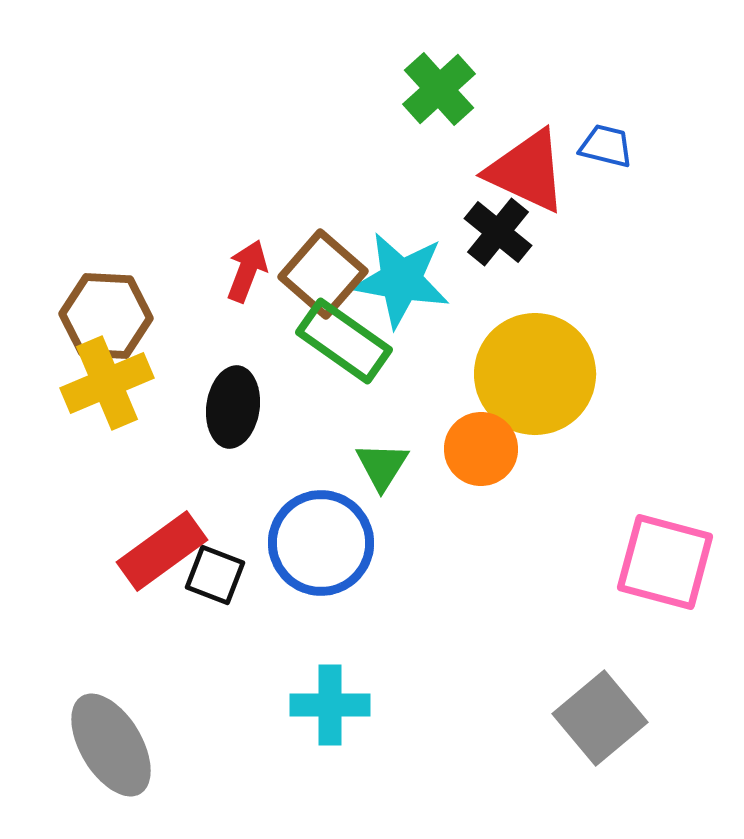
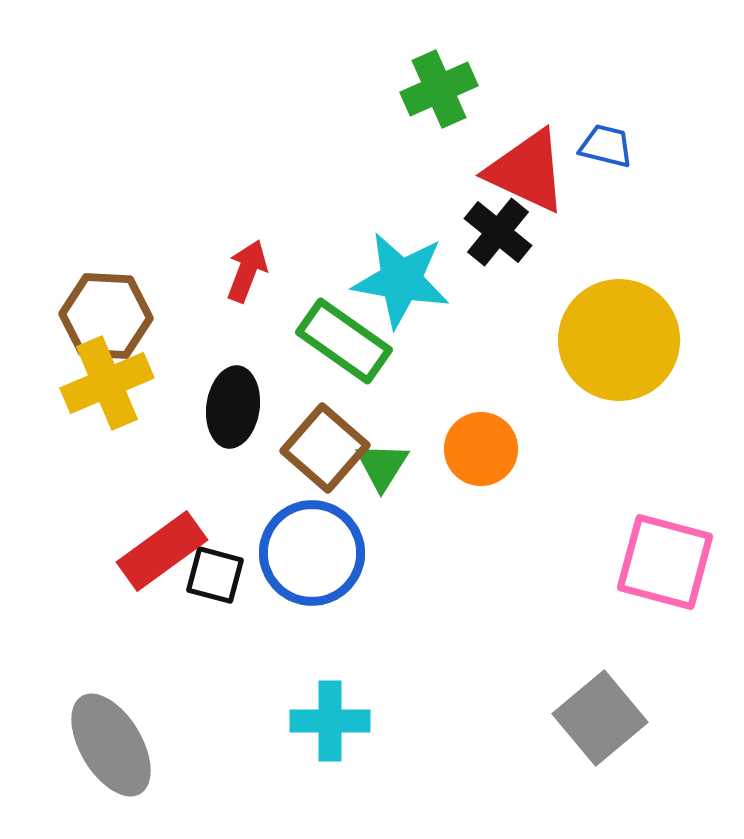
green cross: rotated 18 degrees clockwise
brown square: moved 2 px right, 174 px down
yellow circle: moved 84 px right, 34 px up
blue circle: moved 9 px left, 10 px down
black square: rotated 6 degrees counterclockwise
cyan cross: moved 16 px down
